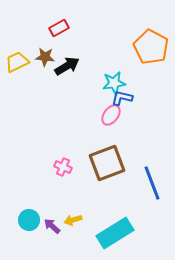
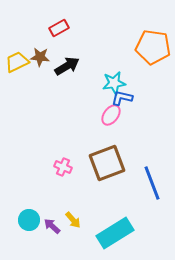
orange pentagon: moved 2 px right; rotated 20 degrees counterclockwise
brown star: moved 5 px left
yellow arrow: rotated 114 degrees counterclockwise
